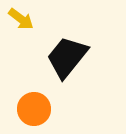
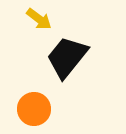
yellow arrow: moved 18 px right
